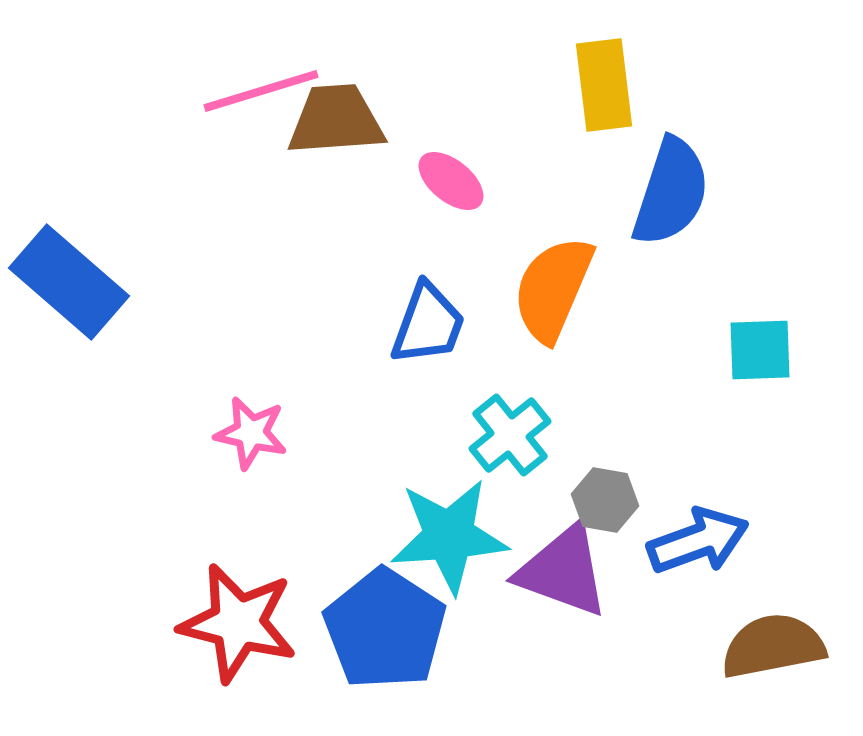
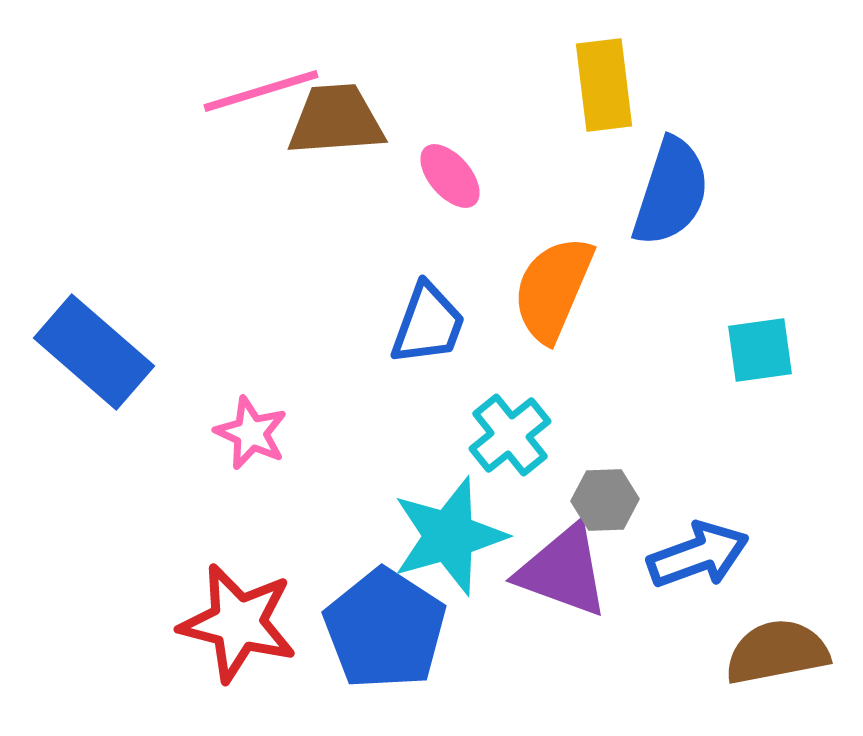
pink ellipse: moved 1 px left, 5 px up; rotated 10 degrees clockwise
blue rectangle: moved 25 px right, 70 px down
cyan square: rotated 6 degrees counterclockwise
pink star: rotated 12 degrees clockwise
gray hexagon: rotated 12 degrees counterclockwise
cyan star: rotated 12 degrees counterclockwise
blue arrow: moved 14 px down
brown semicircle: moved 4 px right, 6 px down
